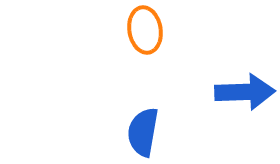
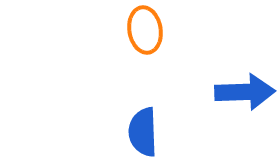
blue semicircle: rotated 12 degrees counterclockwise
